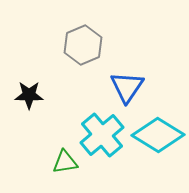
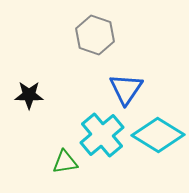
gray hexagon: moved 12 px right, 10 px up; rotated 18 degrees counterclockwise
blue triangle: moved 1 px left, 2 px down
